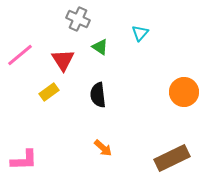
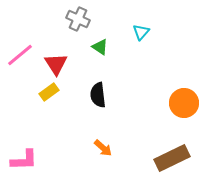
cyan triangle: moved 1 px right, 1 px up
red triangle: moved 7 px left, 4 px down
orange circle: moved 11 px down
